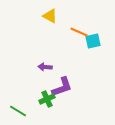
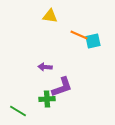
yellow triangle: rotated 21 degrees counterclockwise
orange line: moved 3 px down
green cross: rotated 21 degrees clockwise
